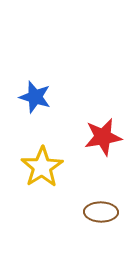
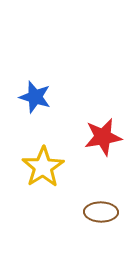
yellow star: moved 1 px right
